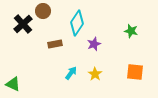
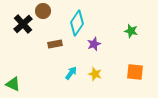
yellow star: rotated 16 degrees counterclockwise
